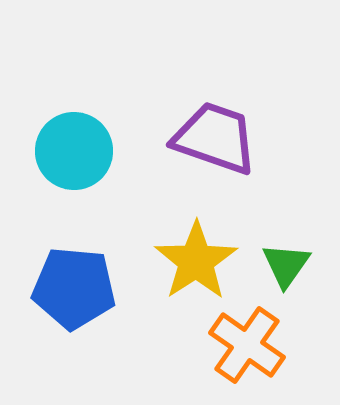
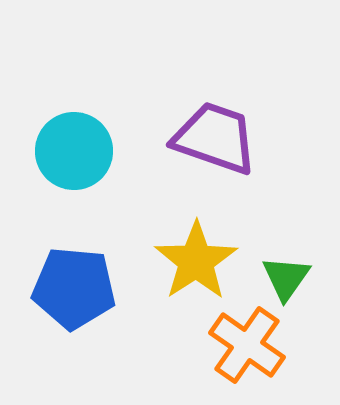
green triangle: moved 13 px down
